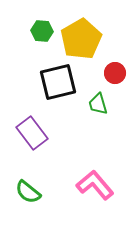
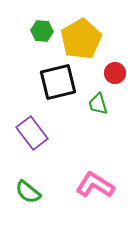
pink L-shape: rotated 18 degrees counterclockwise
